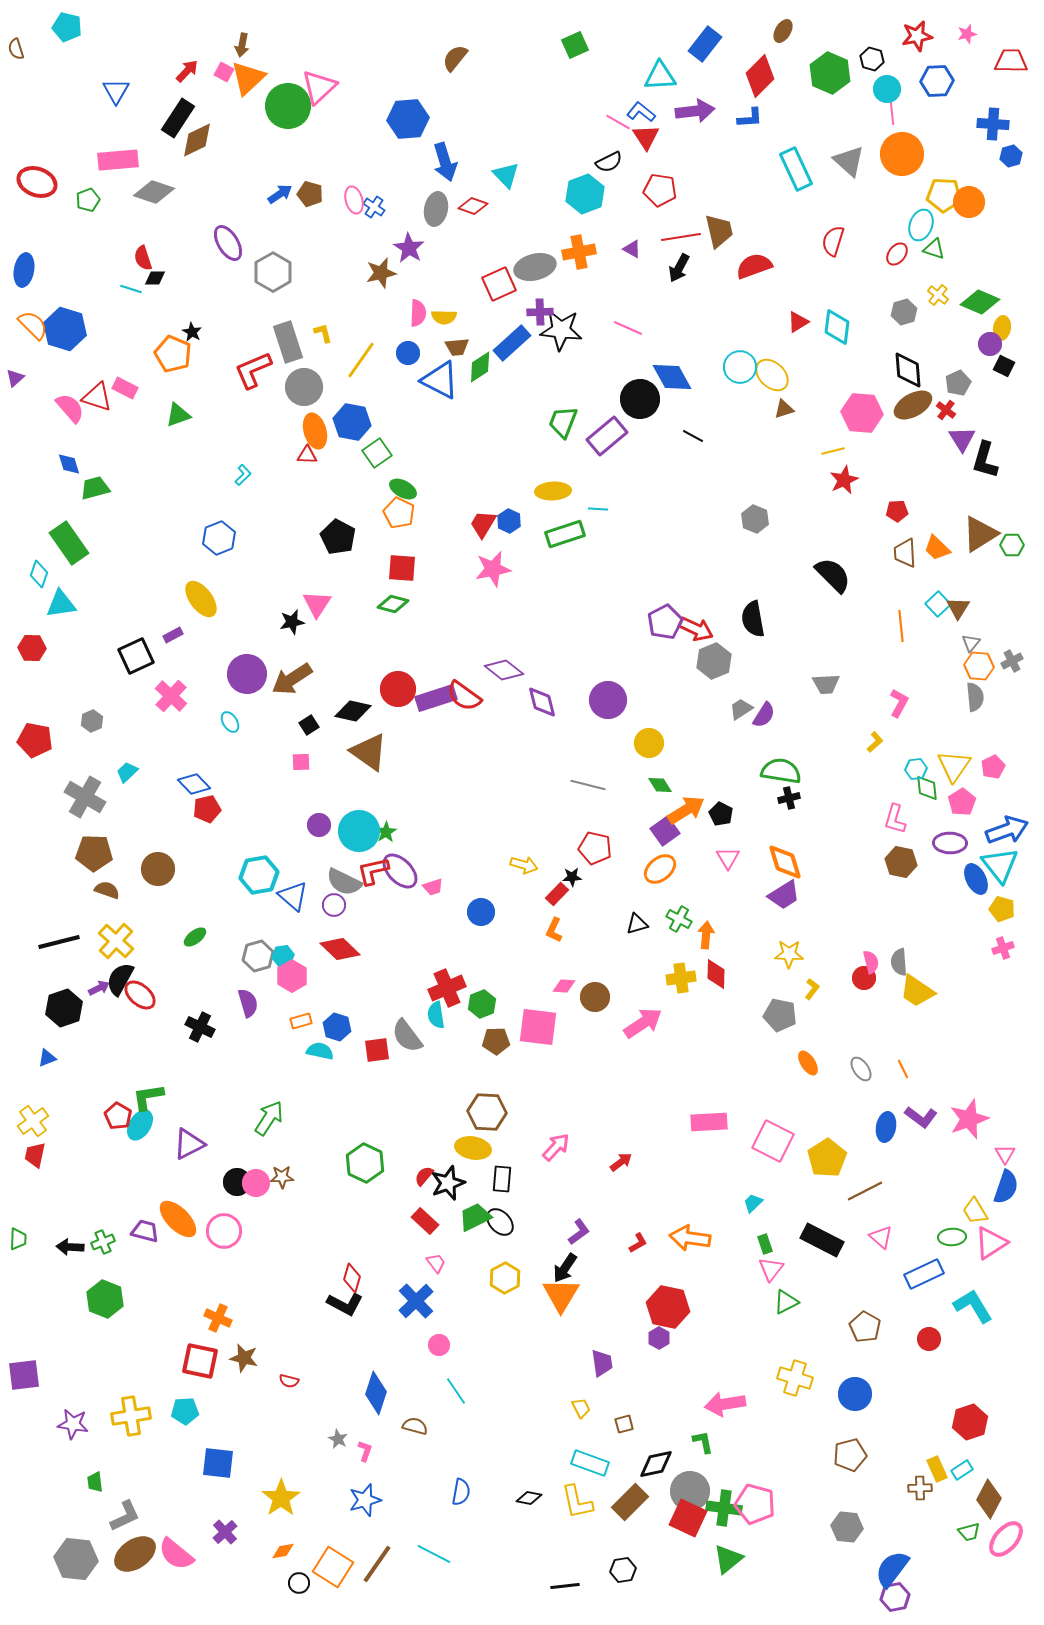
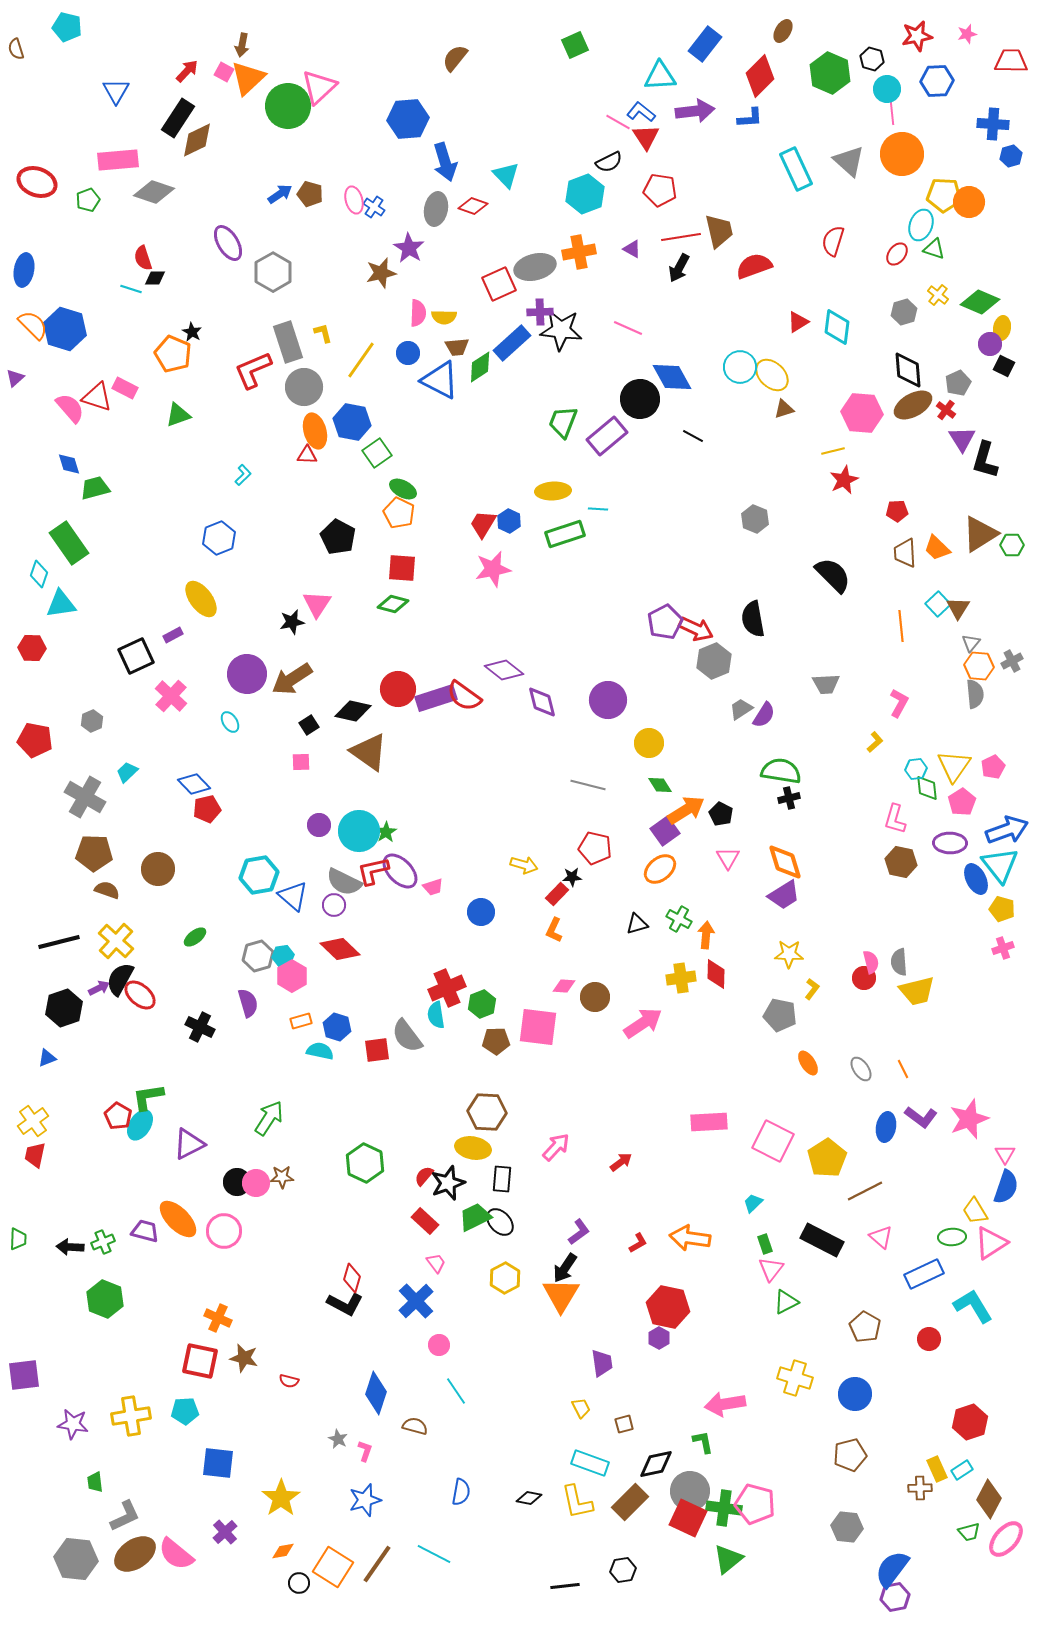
gray semicircle at (975, 697): moved 3 px up
yellow trapezoid at (917, 991): rotated 48 degrees counterclockwise
